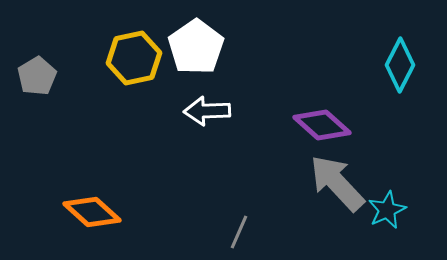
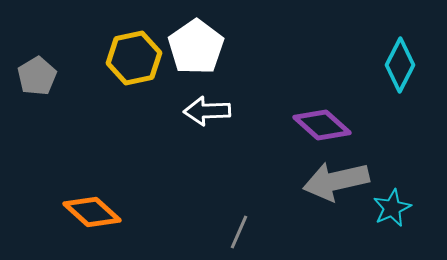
gray arrow: moved 1 px left, 2 px up; rotated 60 degrees counterclockwise
cyan star: moved 5 px right, 2 px up
